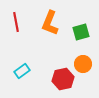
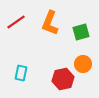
red line: rotated 66 degrees clockwise
cyan rectangle: moved 1 px left, 2 px down; rotated 42 degrees counterclockwise
